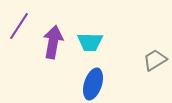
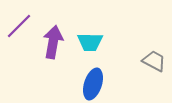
purple line: rotated 12 degrees clockwise
gray trapezoid: moved 1 px left, 1 px down; rotated 60 degrees clockwise
